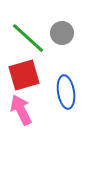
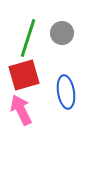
green line: rotated 66 degrees clockwise
